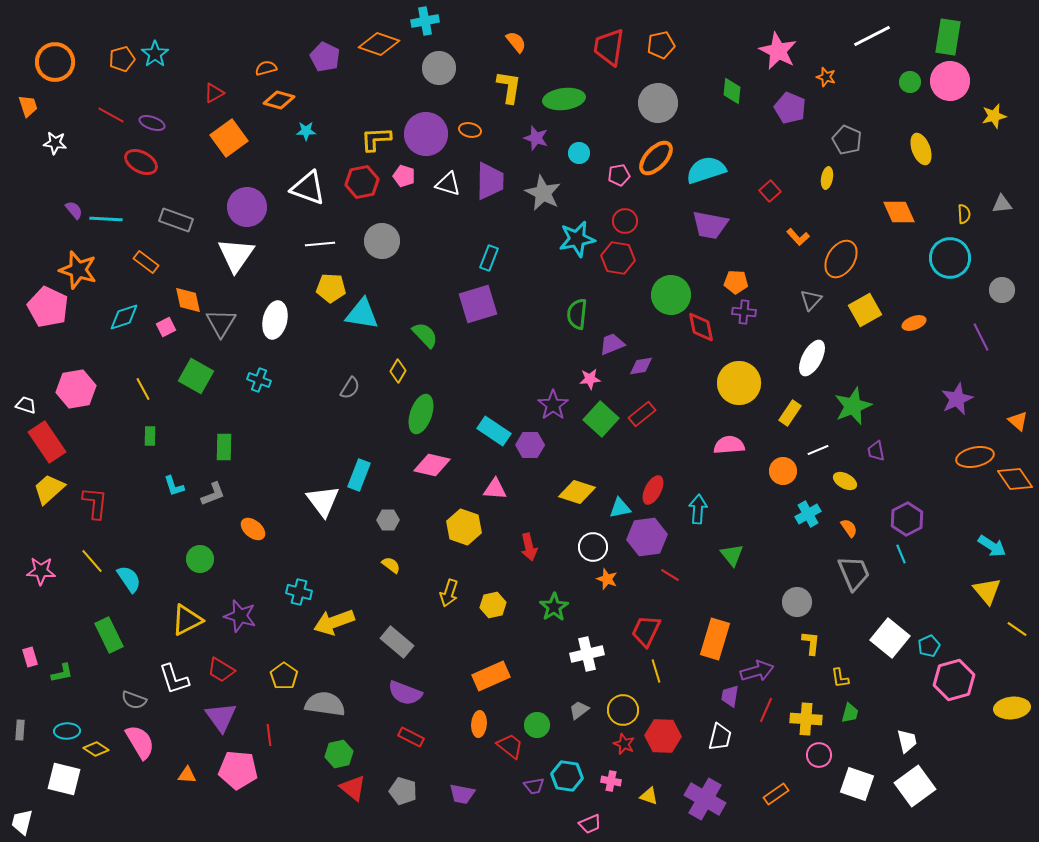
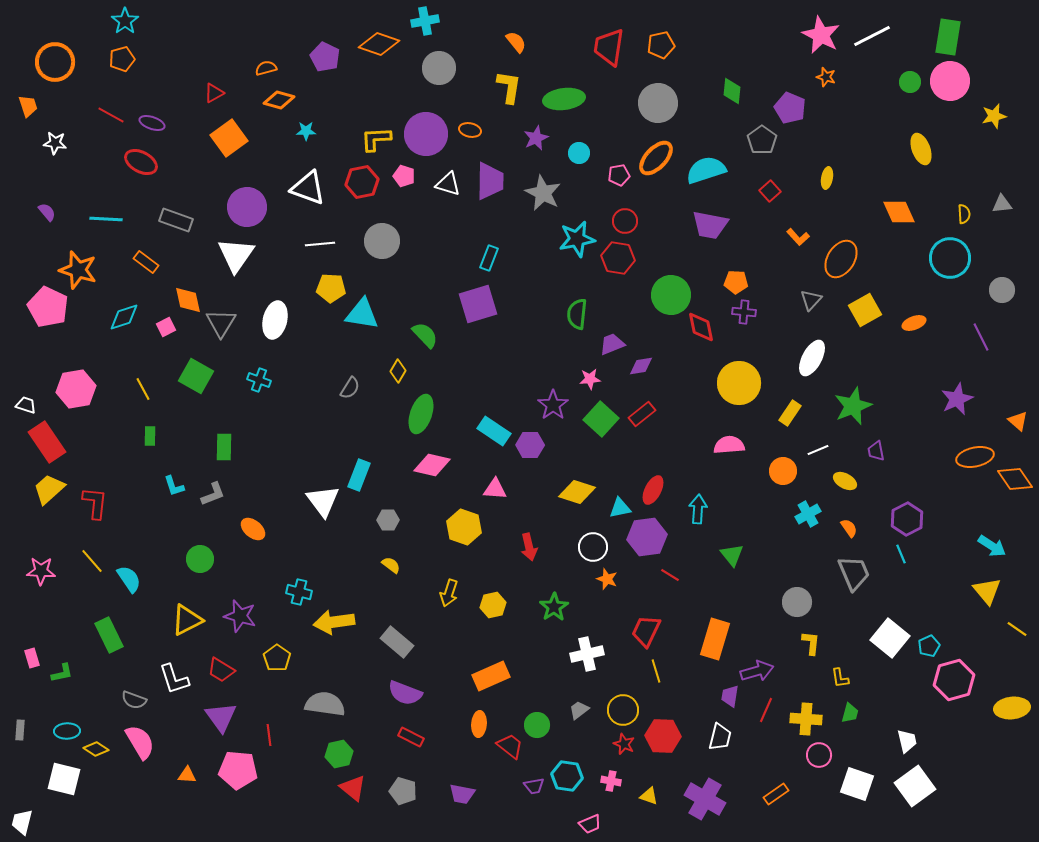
pink star at (778, 51): moved 43 px right, 16 px up
cyan star at (155, 54): moved 30 px left, 33 px up
purple star at (536, 138): rotated 30 degrees clockwise
gray pentagon at (847, 140): moved 85 px left; rotated 12 degrees clockwise
purple semicircle at (74, 210): moved 27 px left, 2 px down
yellow arrow at (334, 622): rotated 12 degrees clockwise
pink rectangle at (30, 657): moved 2 px right, 1 px down
yellow pentagon at (284, 676): moved 7 px left, 18 px up
